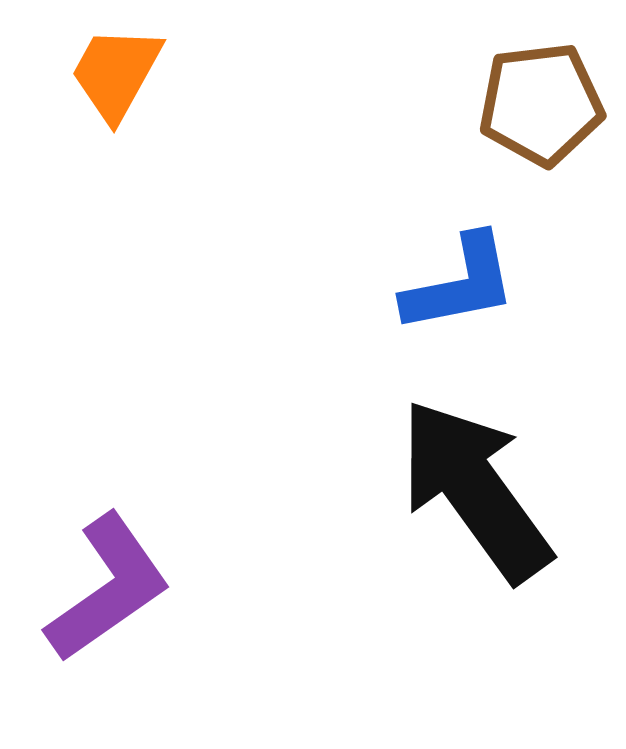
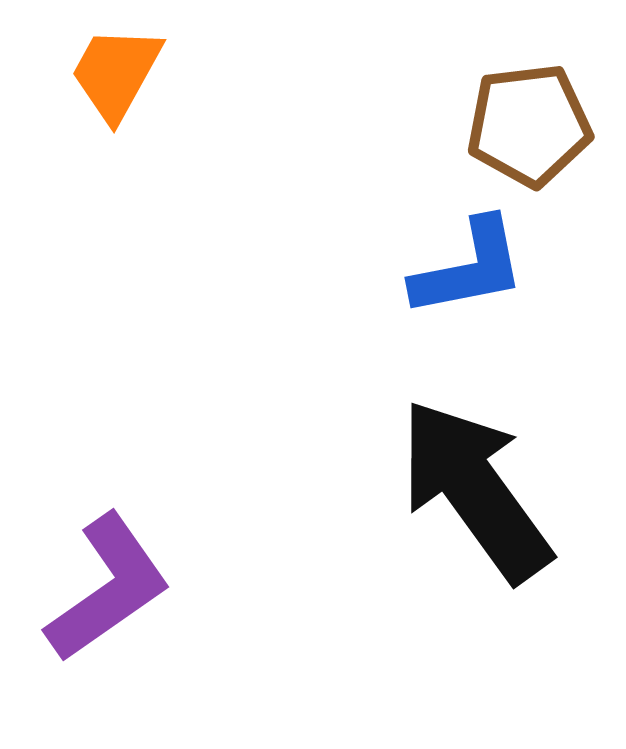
brown pentagon: moved 12 px left, 21 px down
blue L-shape: moved 9 px right, 16 px up
